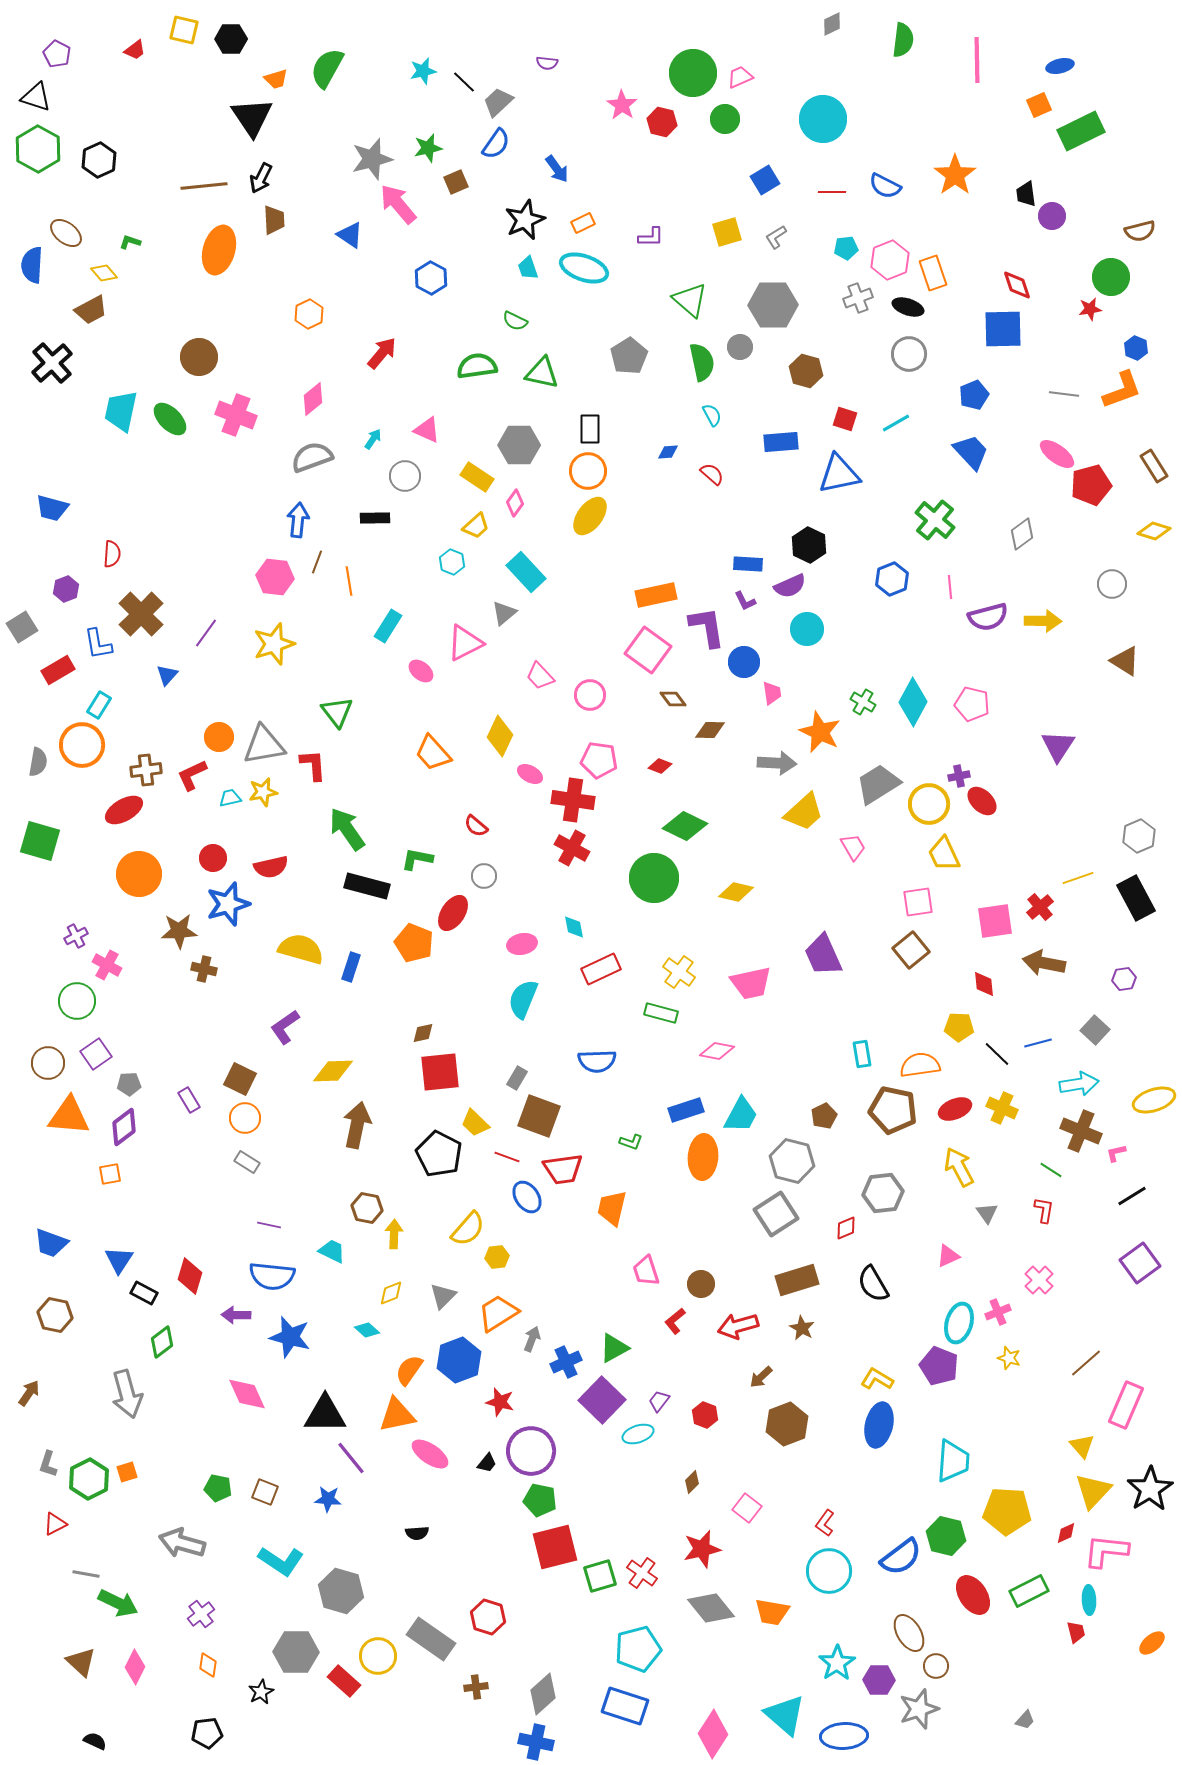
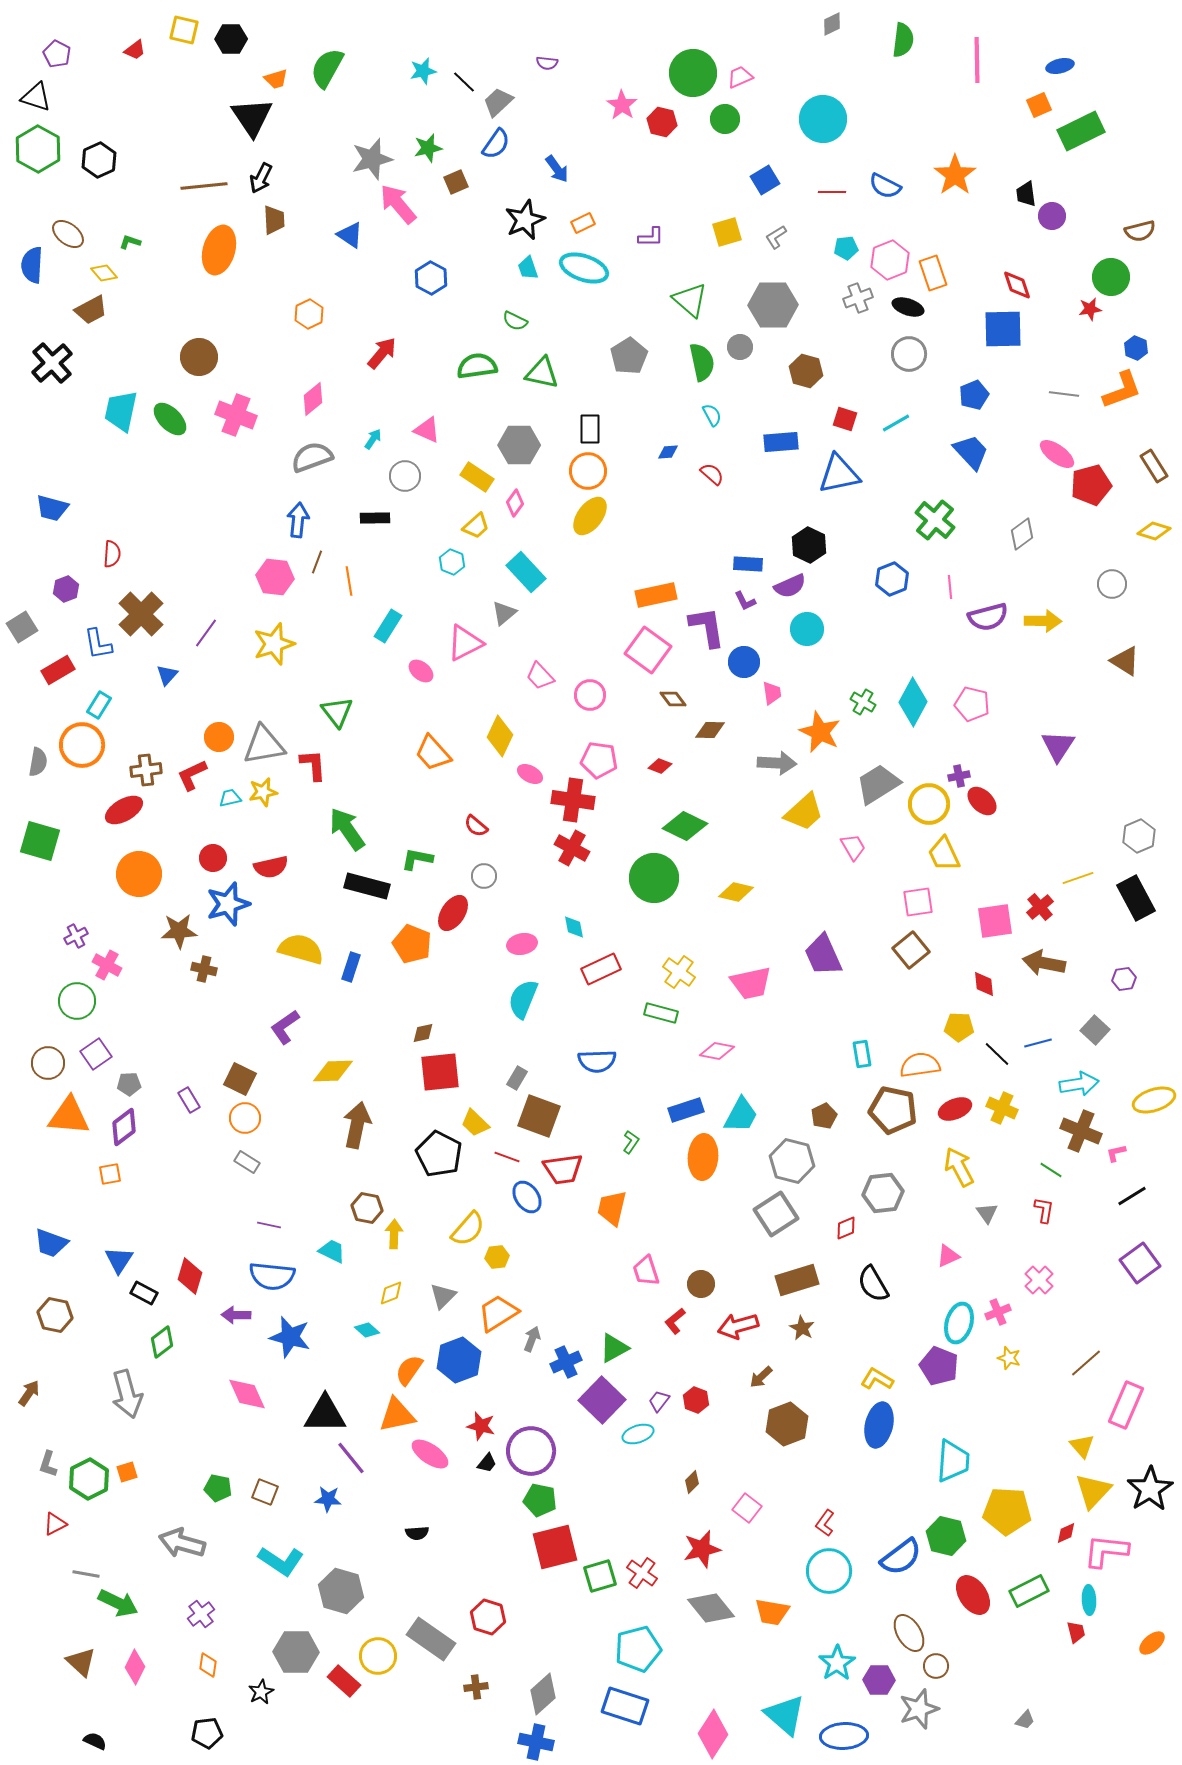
brown ellipse at (66, 233): moved 2 px right, 1 px down
orange pentagon at (414, 943): moved 2 px left, 1 px down
green L-shape at (631, 1142): rotated 75 degrees counterclockwise
red star at (500, 1402): moved 19 px left, 24 px down
red hexagon at (705, 1415): moved 9 px left, 15 px up
